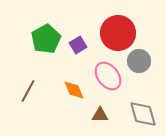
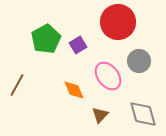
red circle: moved 11 px up
brown line: moved 11 px left, 6 px up
brown triangle: rotated 48 degrees counterclockwise
